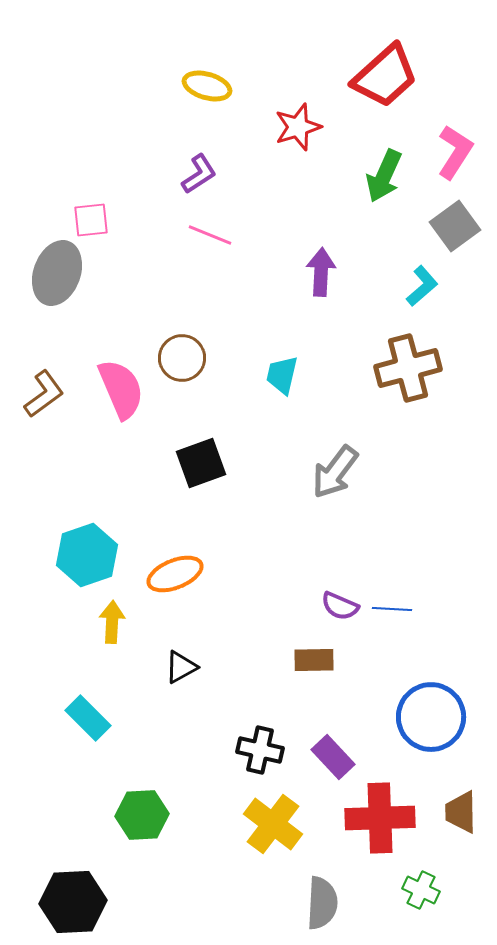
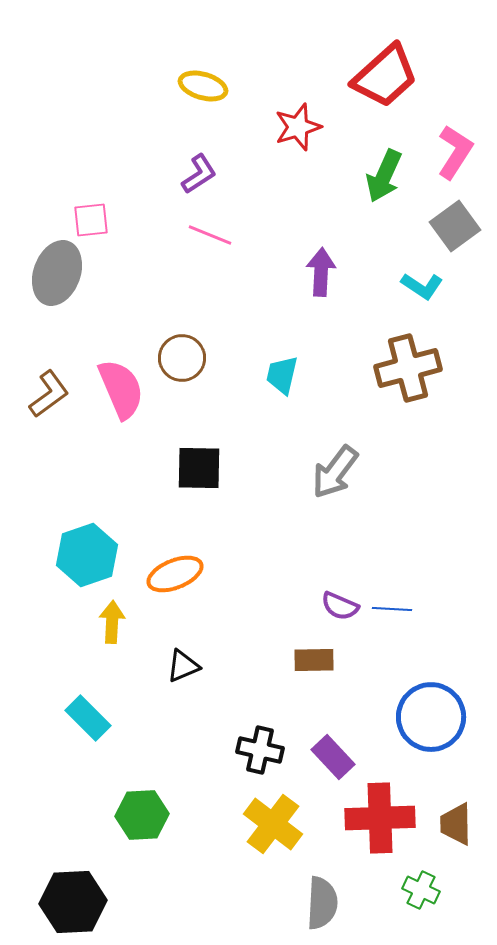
yellow ellipse: moved 4 px left
cyan L-shape: rotated 75 degrees clockwise
brown L-shape: moved 5 px right
black square: moved 2 px left, 5 px down; rotated 21 degrees clockwise
black triangle: moved 2 px right, 1 px up; rotated 6 degrees clockwise
brown trapezoid: moved 5 px left, 12 px down
